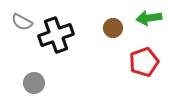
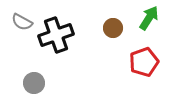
green arrow: rotated 130 degrees clockwise
